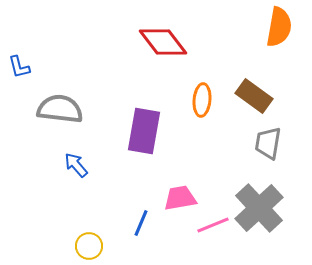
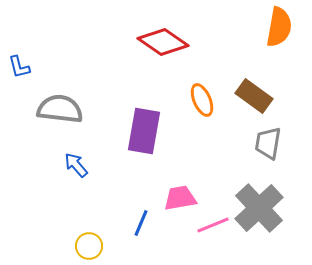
red diamond: rotated 18 degrees counterclockwise
orange ellipse: rotated 28 degrees counterclockwise
